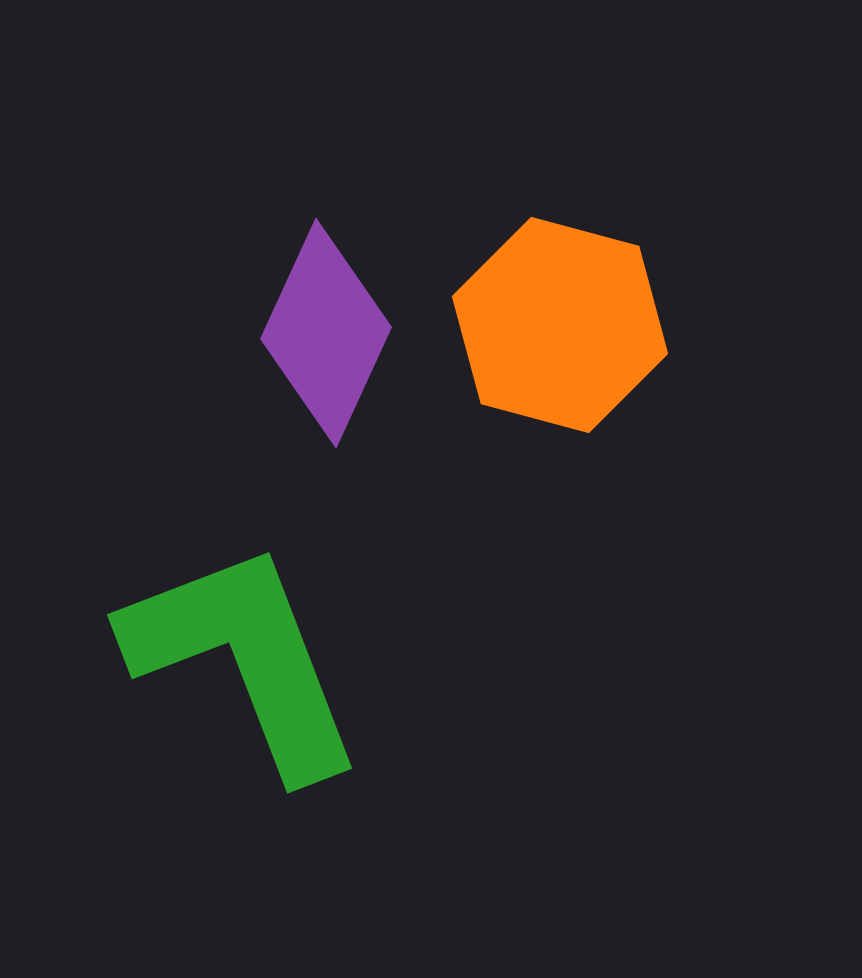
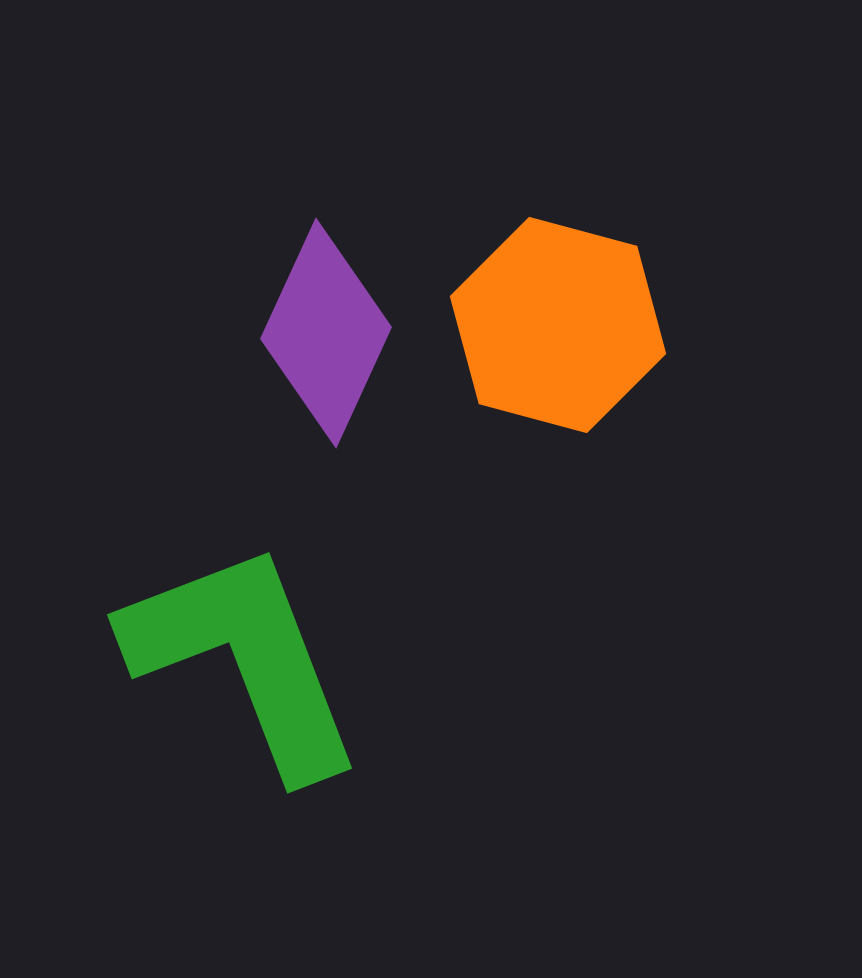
orange hexagon: moved 2 px left
